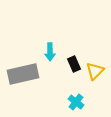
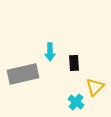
black rectangle: moved 1 px up; rotated 21 degrees clockwise
yellow triangle: moved 16 px down
